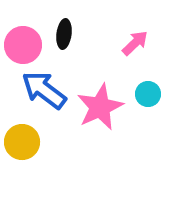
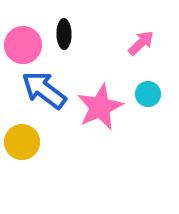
black ellipse: rotated 8 degrees counterclockwise
pink arrow: moved 6 px right
